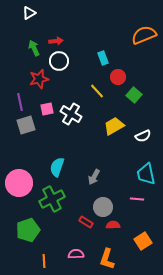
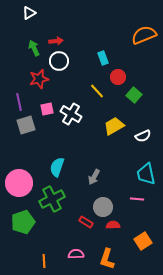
purple line: moved 1 px left
green pentagon: moved 5 px left, 8 px up
